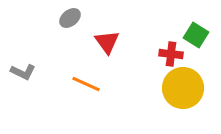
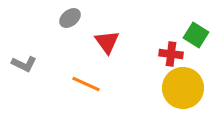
gray L-shape: moved 1 px right, 8 px up
